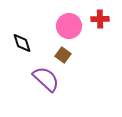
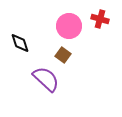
red cross: rotated 18 degrees clockwise
black diamond: moved 2 px left
